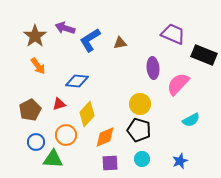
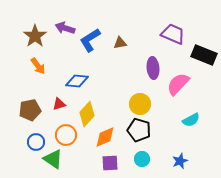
brown pentagon: rotated 15 degrees clockwise
green triangle: rotated 30 degrees clockwise
